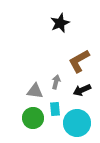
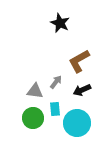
black star: rotated 24 degrees counterclockwise
gray arrow: rotated 24 degrees clockwise
